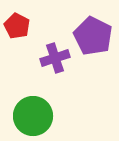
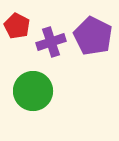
purple cross: moved 4 px left, 16 px up
green circle: moved 25 px up
